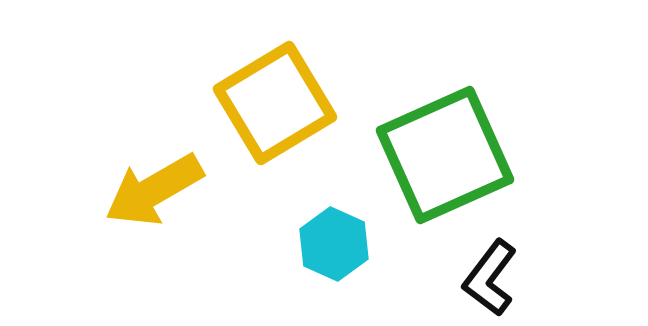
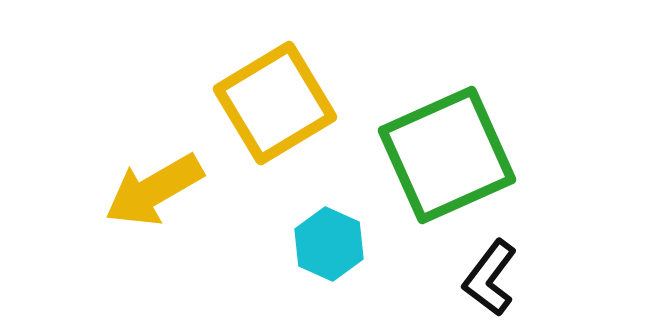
green square: moved 2 px right
cyan hexagon: moved 5 px left
